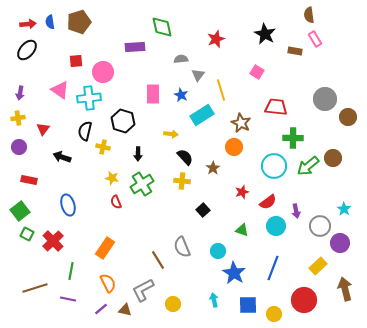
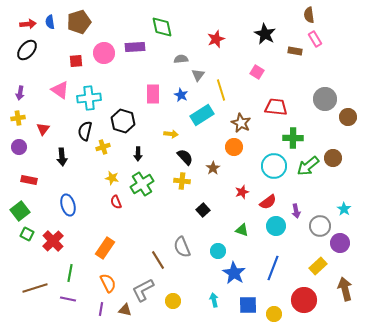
pink circle at (103, 72): moved 1 px right, 19 px up
yellow cross at (103, 147): rotated 32 degrees counterclockwise
black arrow at (62, 157): rotated 114 degrees counterclockwise
green line at (71, 271): moved 1 px left, 2 px down
yellow circle at (173, 304): moved 3 px up
purple line at (101, 309): rotated 40 degrees counterclockwise
